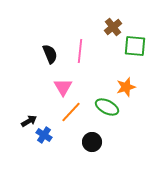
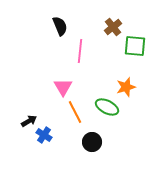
black semicircle: moved 10 px right, 28 px up
orange line: moved 4 px right; rotated 70 degrees counterclockwise
